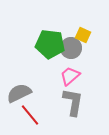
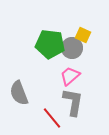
gray circle: moved 1 px right
gray semicircle: rotated 85 degrees counterclockwise
red line: moved 22 px right, 3 px down
